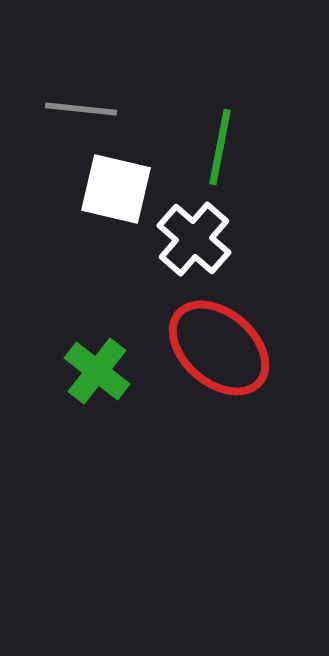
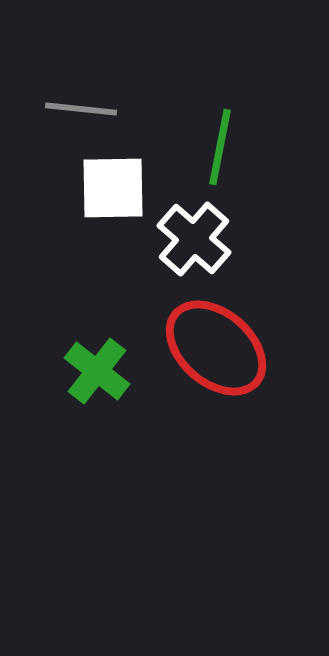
white square: moved 3 px left, 1 px up; rotated 14 degrees counterclockwise
red ellipse: moved 3 px left
